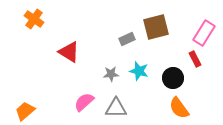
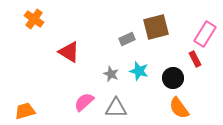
pink rectangle: moved 1 px right, 1 px down
gray star: rotated 28 degrees clockwise
orange trapezoid: rotated 25 degrees clockwise
